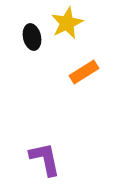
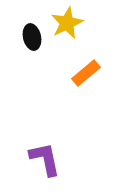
orange rectangle: moved 2 px right, 1 px down; rotated 8 degrees counterclockwise
